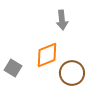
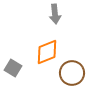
gray arrow: moved 7 px left, 6 px up
orange diamond: moved 3 px up
